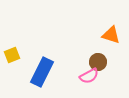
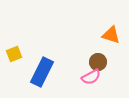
yellow square: moved 2 px right, 1 px up
pink semicircle: moved 2 px right, 1 px down
